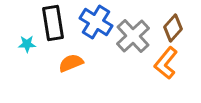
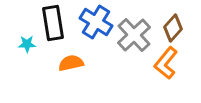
gray cross: moved 1 px right, 1 px up
orange semicircle: rotated 10 degrees clockwise
